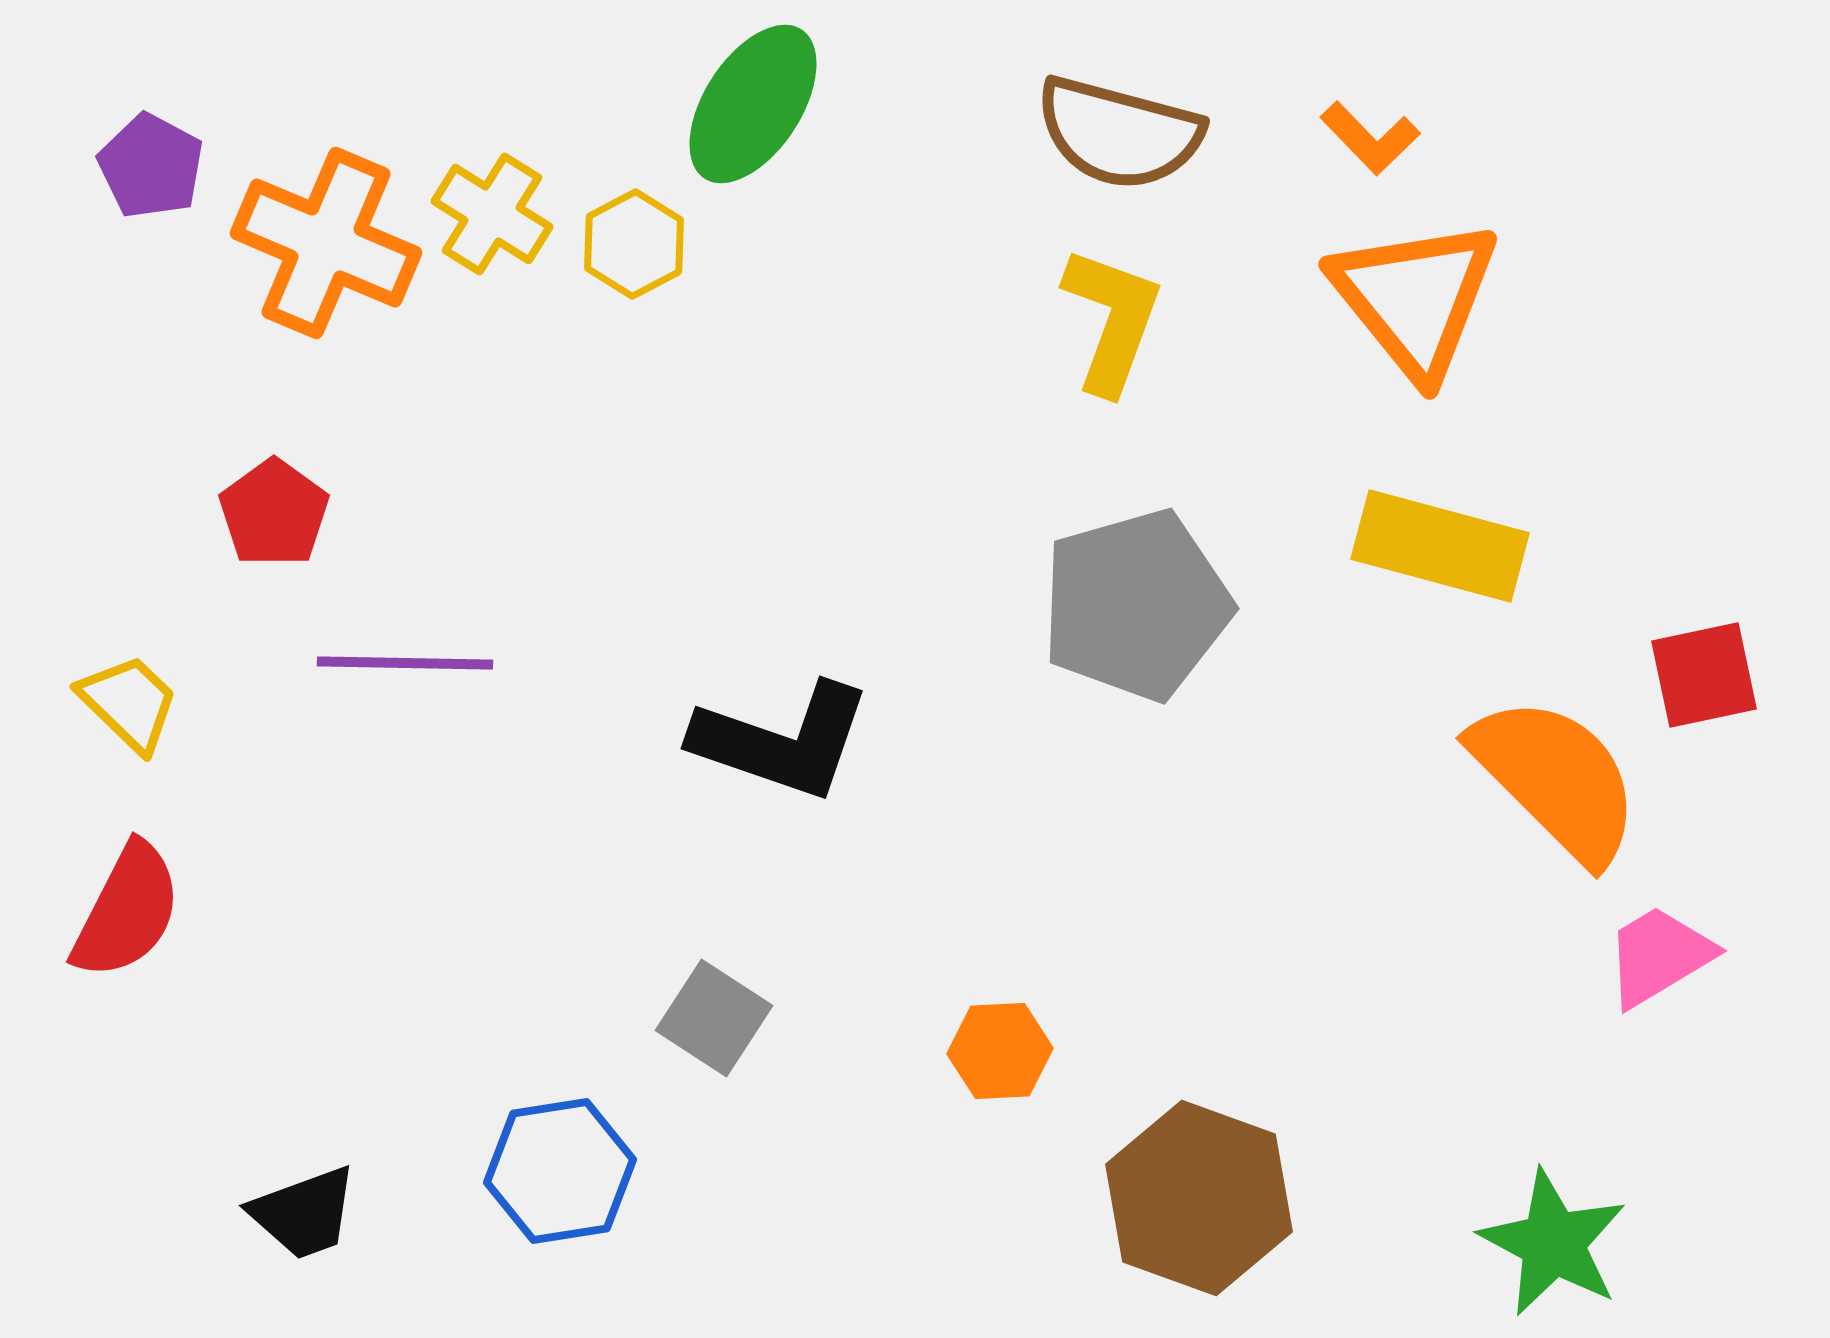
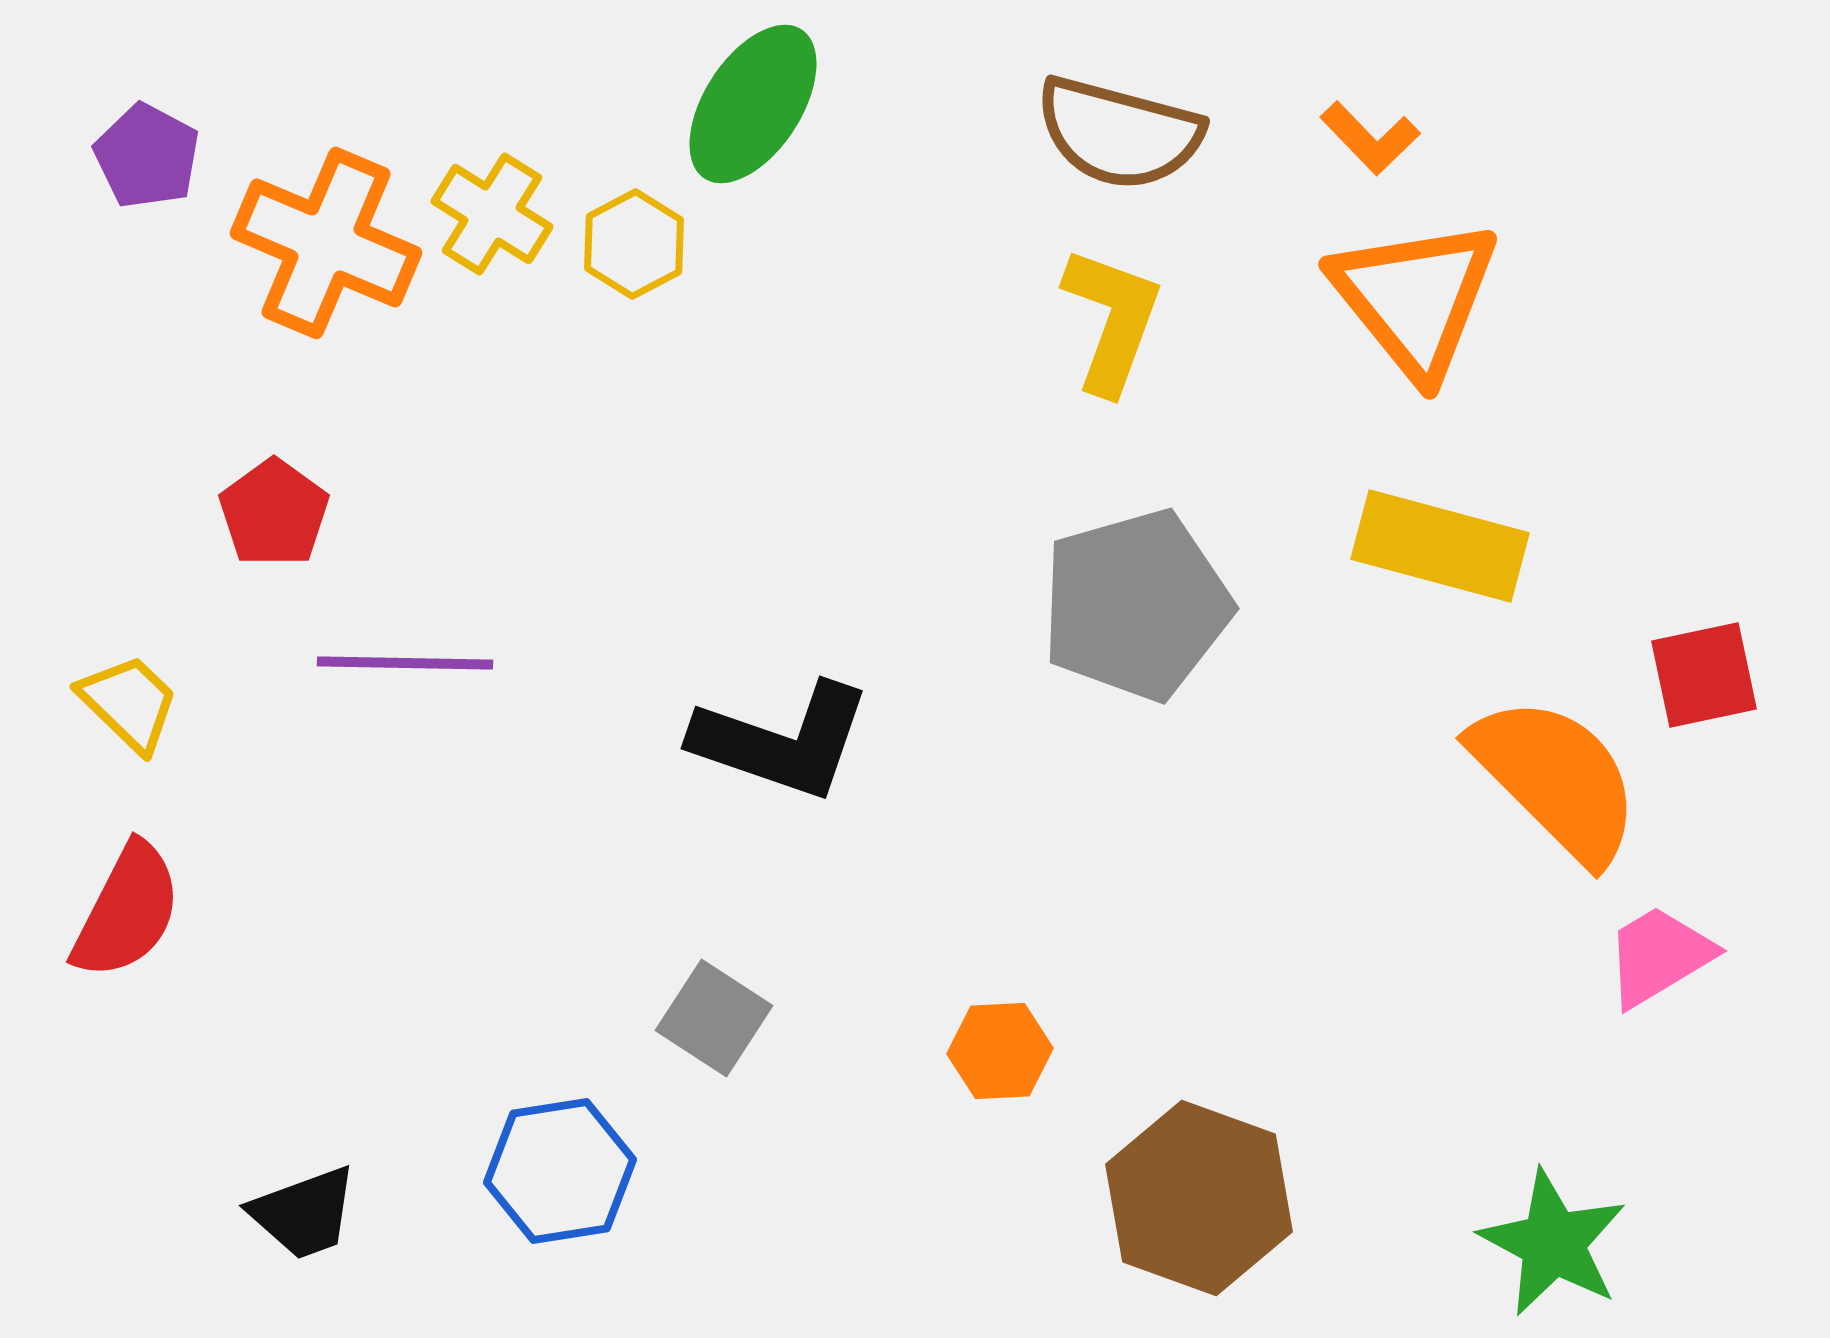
purple pentagon: moved 4 px left, 10 px up
